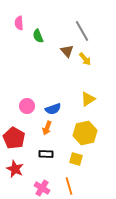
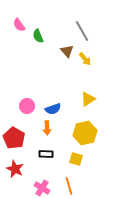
pink semicircle: moved 2 px down; rotated 32 degrees counterclockwise
orange arrow: rotated 24 degrees counterclockwise
